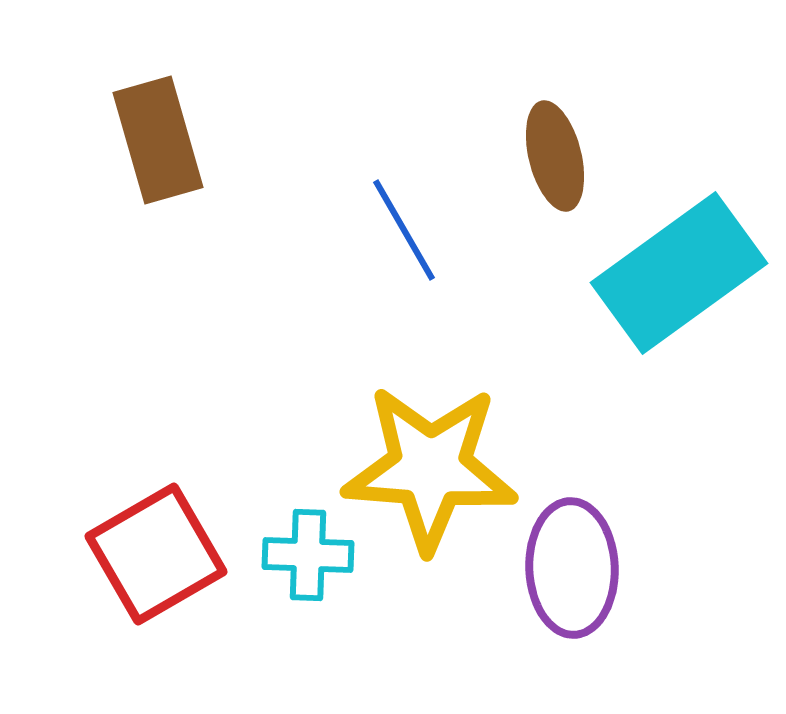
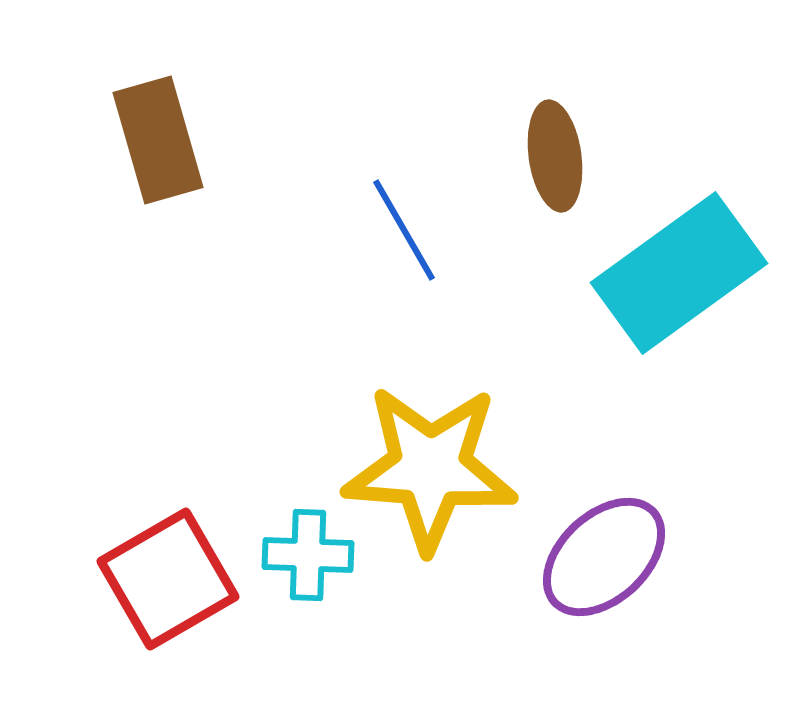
brown ellipse: rotated 6 degrees clockwise
red square: moved 12 px right, 25 px down
purple ellipse: moved 32 px right, 11 px up; rotated 49 degrees clockwise
